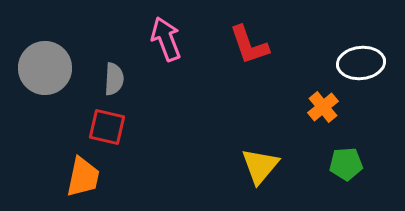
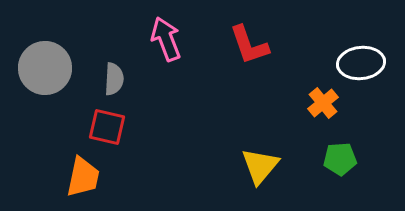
orange cross: moved 4 px up
green pentagon: moved 6 px left, 5 px up
